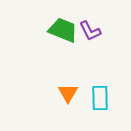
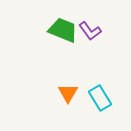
purple L-shape: rotated 10 degrees counterclockwise
cyan rectangle: rotated 30 degrees counterclockwise
